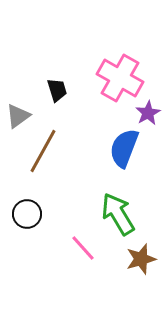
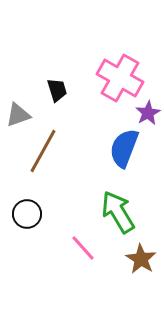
gray triangle: moved 1 px up; rotated 16 degrees clockwise
green arrow: moved 2 px up
brown star: rotated 24 degrees counterclockwise
